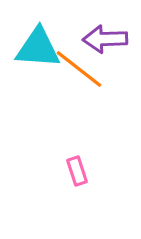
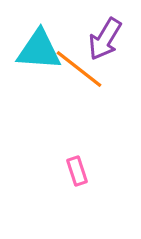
purple arrow: rotated 57 degrees counterclockwise
cyan triangle: moved 1 px right, 2 px down
